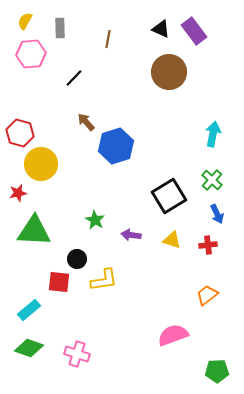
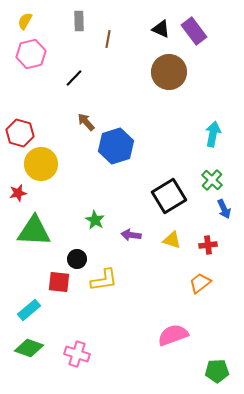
gray rectangle: moved 19 px right, 7 px up
pink hexagon: rotated 8 degrees counterclockwise
blue arrow: moved 7 px right, 5 px up
orange trapezoid: moved 7 px left, 12 px up
